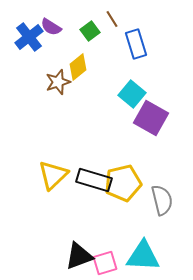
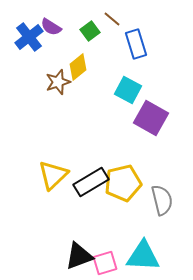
brown line: rotated 18 degrees counterclockwise
cyan square: moved 4 px left, 4 px up; rotated 12 degrees counterclockwise
black rectangle: moved 3 px left, 2 px down; rotated 48 degrees counterclockwise
